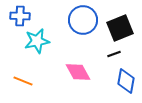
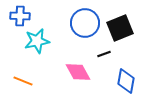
blue circle: moved 2 px right, 3 px down
black line: moved 10 px left
